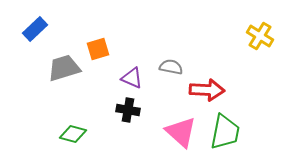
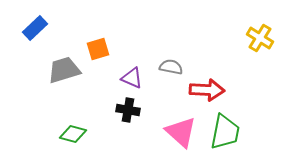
blue rectangle: moved 1 px up
yellow cross: moved 2 px down
gray trapezoid: moved 2 px down
